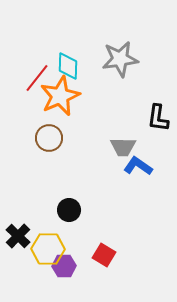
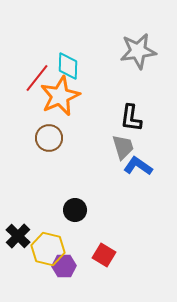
gray star: moved 18 px right, 8 px up
black L-shape: moved 27 px left
gray trapezoid: rotated 108 degrees counterclockwise
black circle: moved 6 px right
yellow hexagon: rotated 12 degrees clockwise
